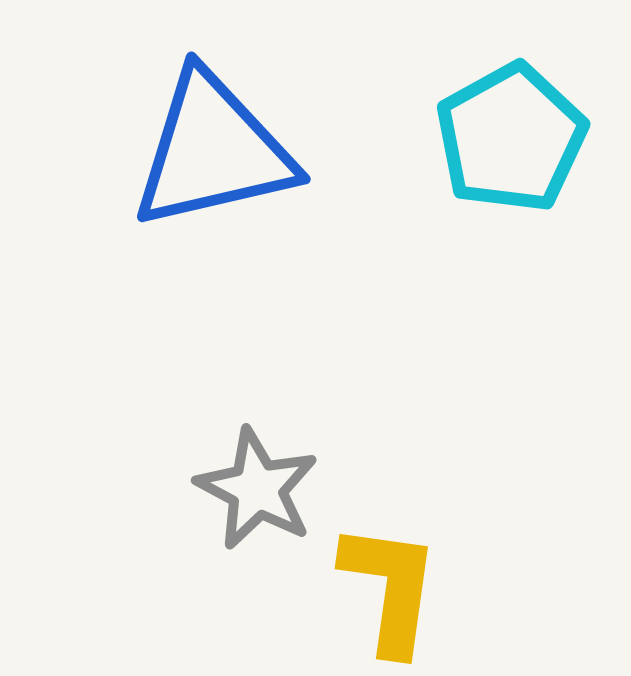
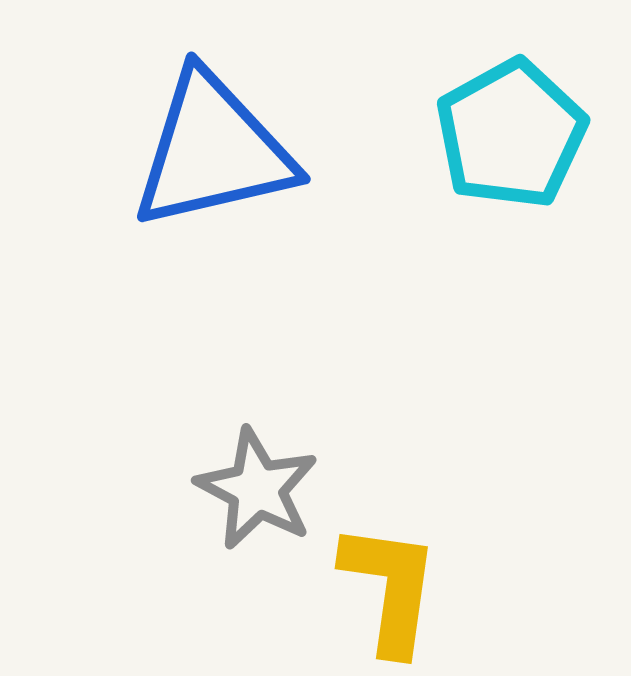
cyan pentagon: moved 4 px up
